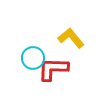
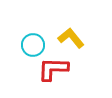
cyan circle: moved 13 px up
